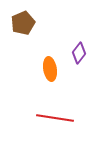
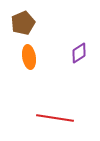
purple diamond: rotated 20 degrees clockwise
orange ellipse: moved 21 px left, 12 px up
